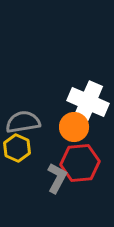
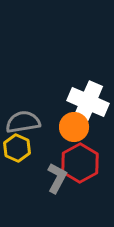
red hexagon: rotated 24 degrees counterclockwise
